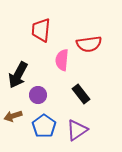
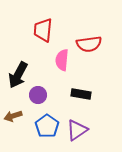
red trapezoid: moved 2 px right
black rectangle: rotated 42 degrees counterclockwise
blue pentagon: moved 3 px right
